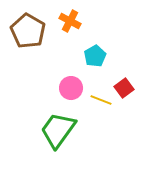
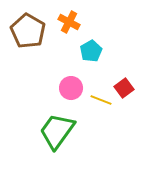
orange cross: moved 1 px left, 1 px down
cyan pentagon: moved 4 px left, 5 px up
green trapezoid: moved 1 px left, 1 px down
